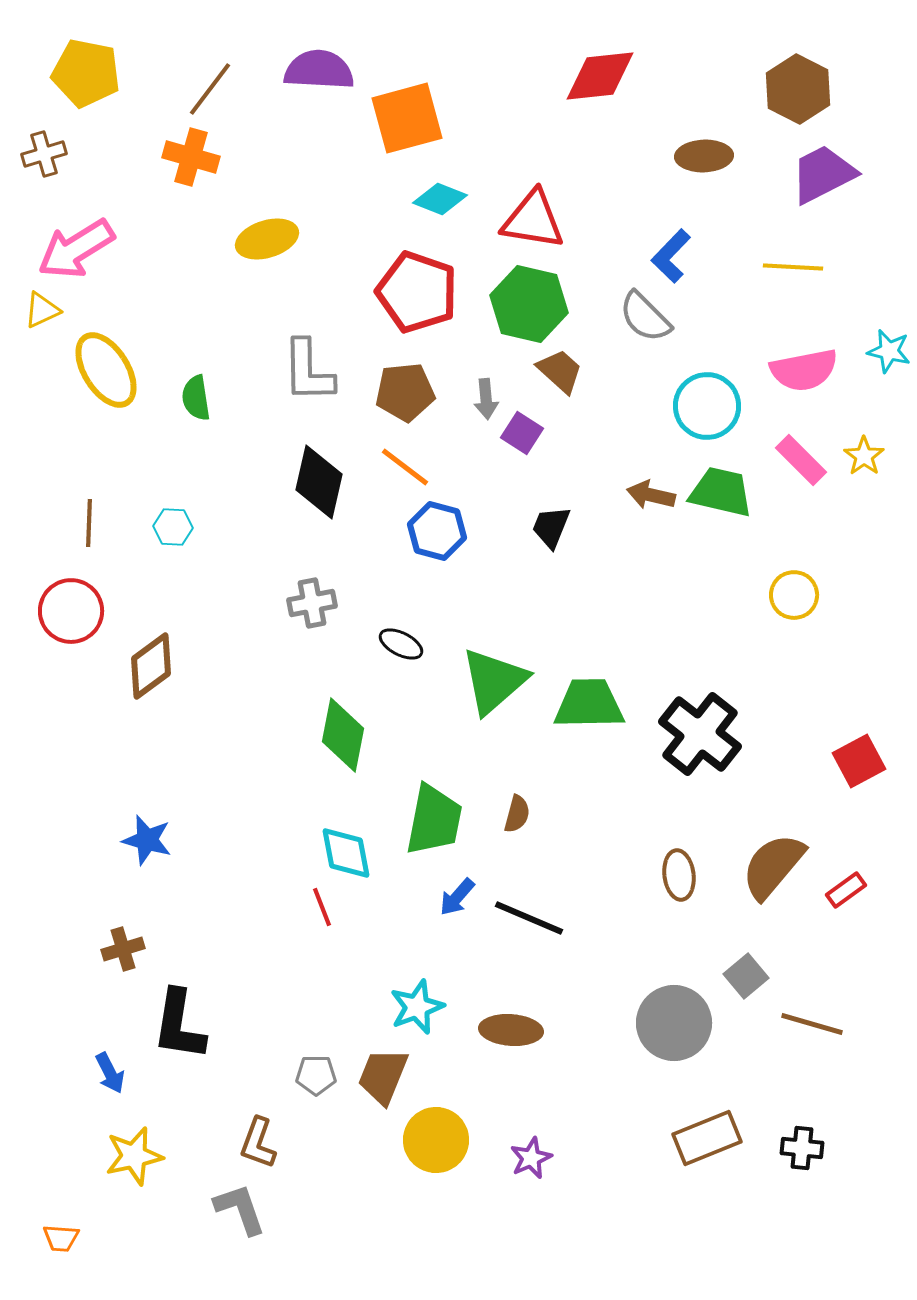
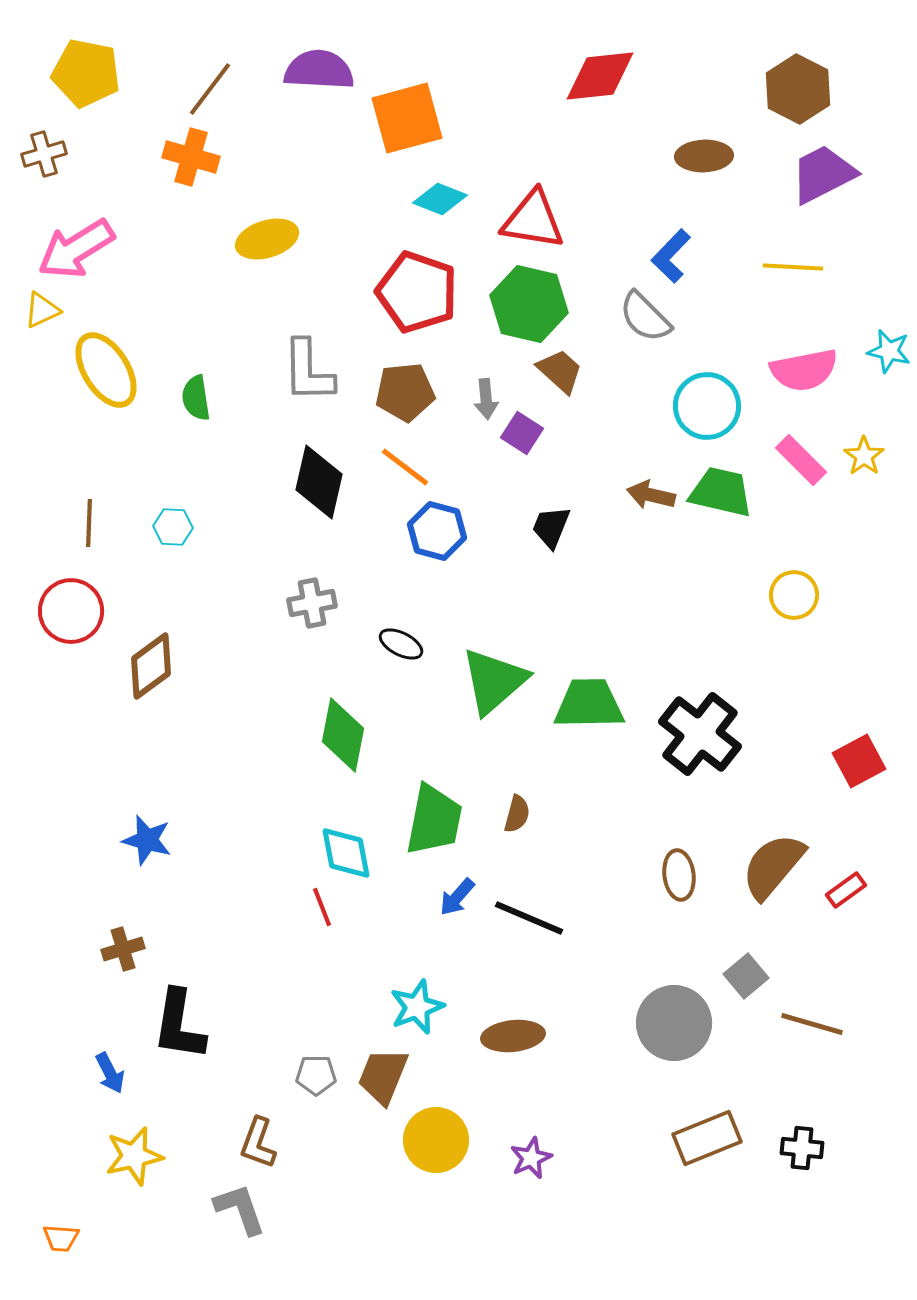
brown ellipse at (511, 1030): moved 2 px right, 6 px down; rotated 10 degrees counterclockwise
